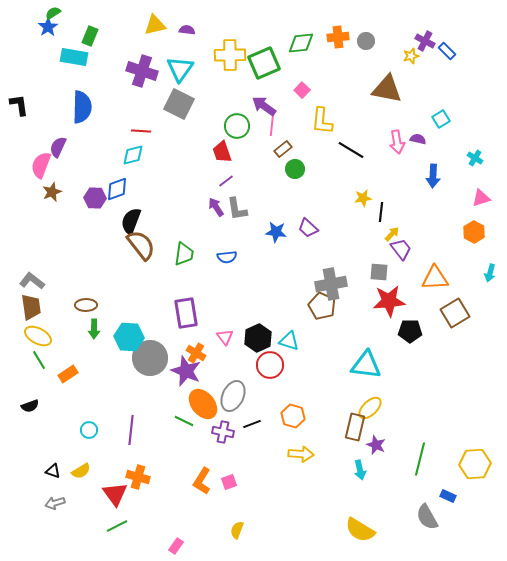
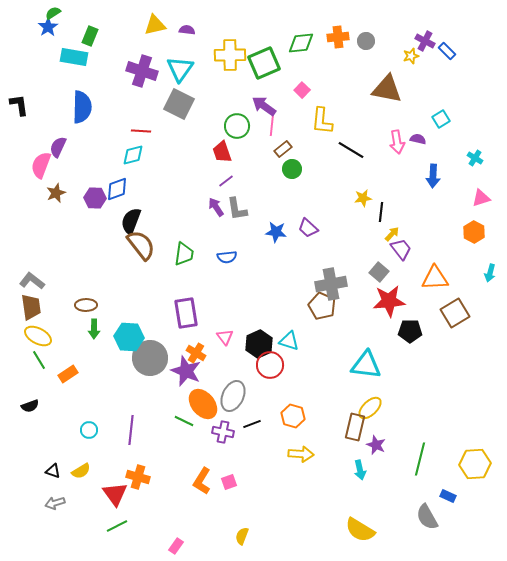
green circle at (295, 169): moved 3 px left
brown star at (52, 192): moved 4 px right, 1 px down
gray square at (379, 272): rotated 36 degrees clockwise
black hexagon at (258, 338): moved 1 px right, 6 px down
yellow semicircle at (237, 530): moved 5 px right, 6 px down
